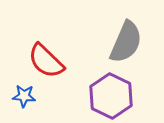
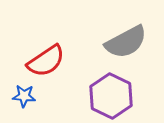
gray semicircle: rotated 39 degrees clockwise
red semicircle: rotated 78 degrees counterclockwise
